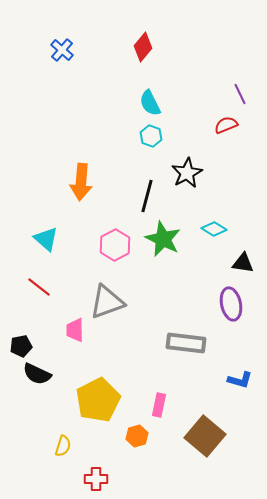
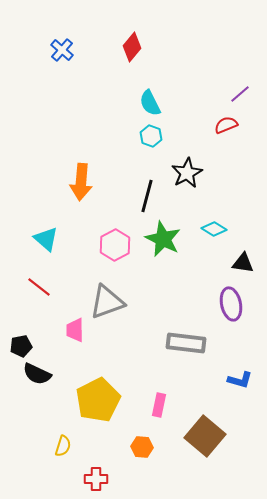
red diamond: moved 11 px left
purple line: rotated 75 degrees clockwise
orange hexagon: moved 5 px right, 11 px down; rotated 20 degrees clockwise
